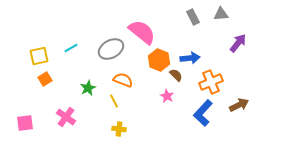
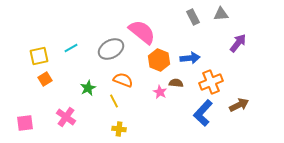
brown semicircle: moved 8 px down; rotated 40 degrees counterclockwise
pink star: moved 7 px left, 4 px up
